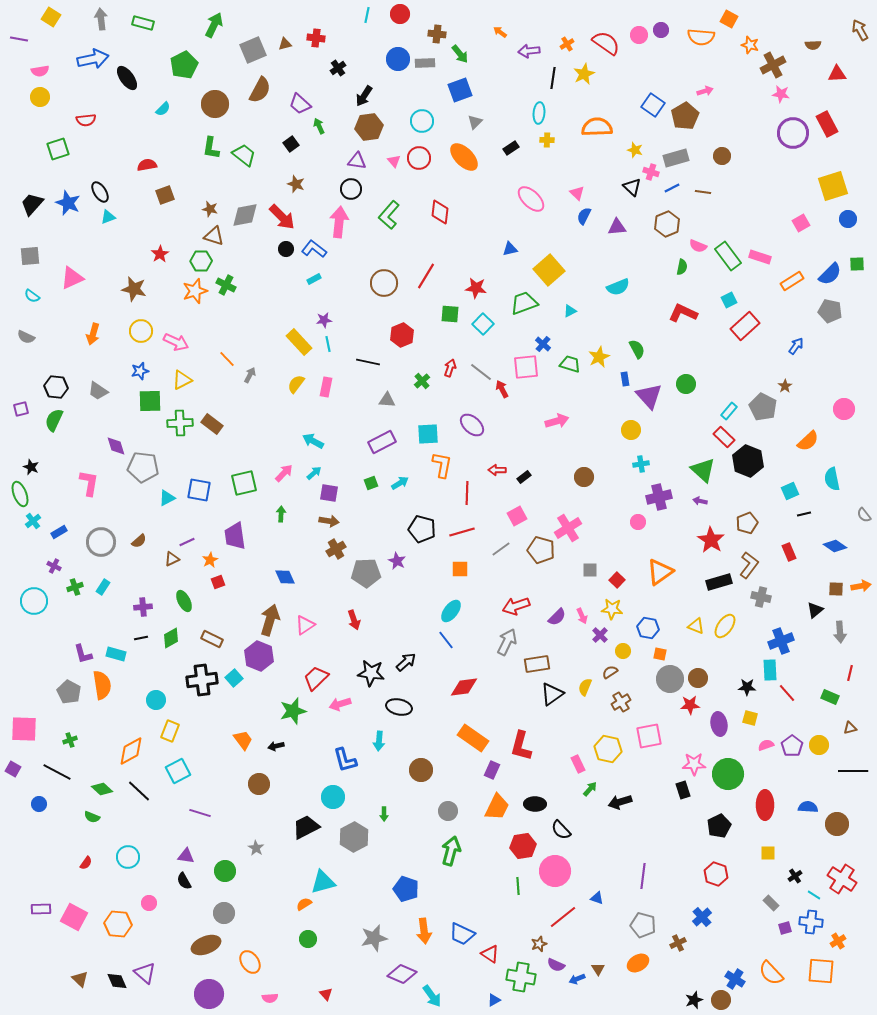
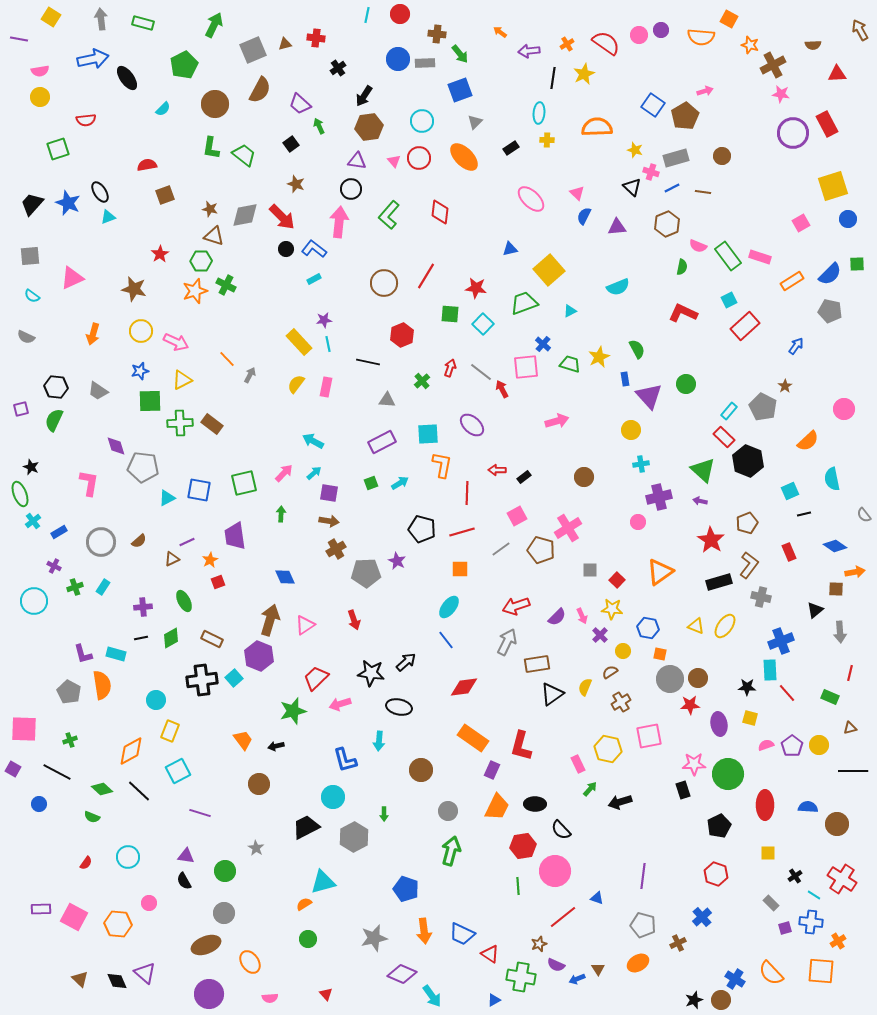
orange arrow at (861, 586): moved 6 px left, 14 px up
cyan ellipse at (451, 611): moved 2 px left, 4 px up
